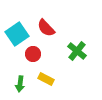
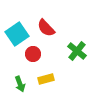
yellow rectangle: rotated 42 degrees counterclockwise
green arrow: rotated 28 degrees counterclockwise
